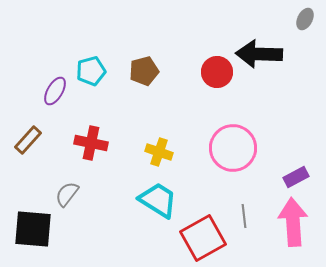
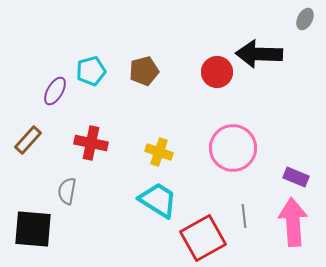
purple rectangle: rotated 50 degrees clockwise
gray semicircle: moved 3 px up; rotated 28 degrees counterclockwise
